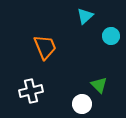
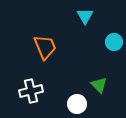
cyan triangle: rotated 18 degrees counterclockwise
cyan circle: moved 3 px right, 6 px down
white circle: moved 5 px left
